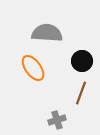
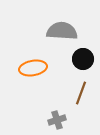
gray semicircle: moved 15 px right, 2 px up
black circle: moved 1 px right, 2 px up
orange ellipse: rotated 64 degrees counterclockwise
